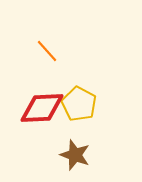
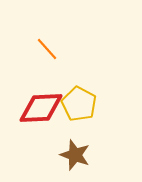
orange line: moved 2 px up
red diamond: moved 1 px left
